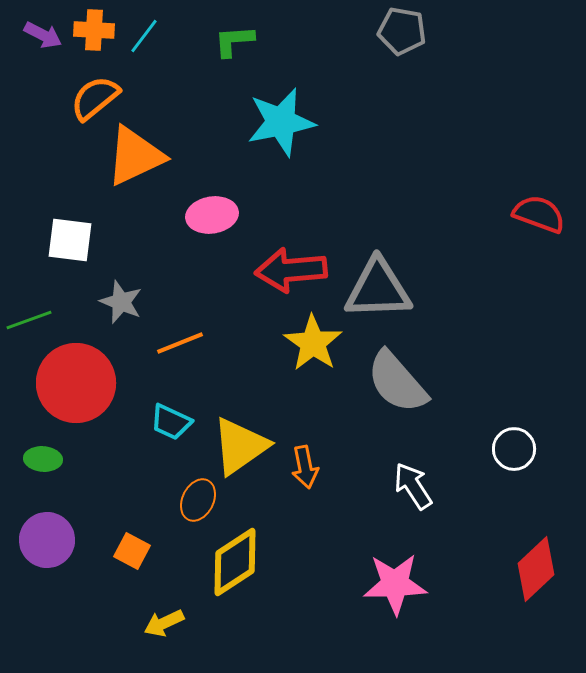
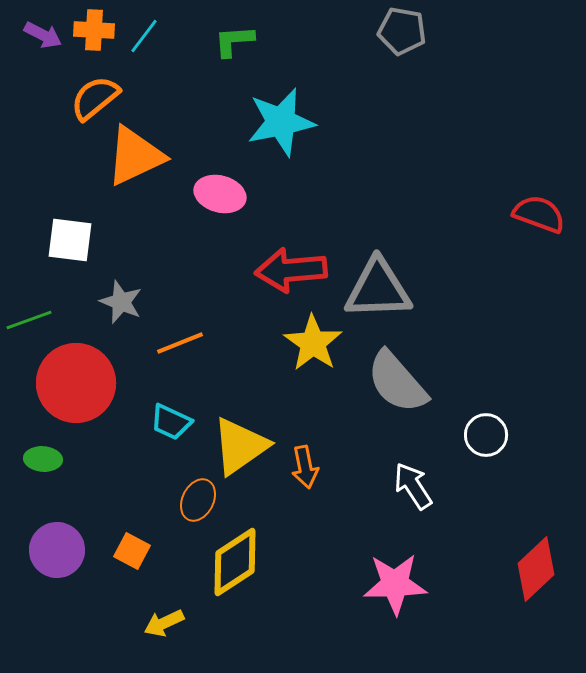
pink ellipse: moved 8 px right, 21 px up; rotated 24 degrees clockwise
white circle: moved 28 px left, 14 px up
purple circle: moved 10 px right, 10 px down
